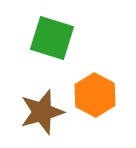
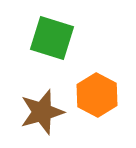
orange hexagon: moved 2 px right
